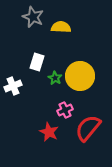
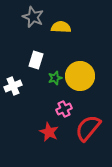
white rectangle: moved 1 px left, 2 px up
green star: rotated 24 degrees clockwise
pink cross: moved 1 px left, 1 px up
